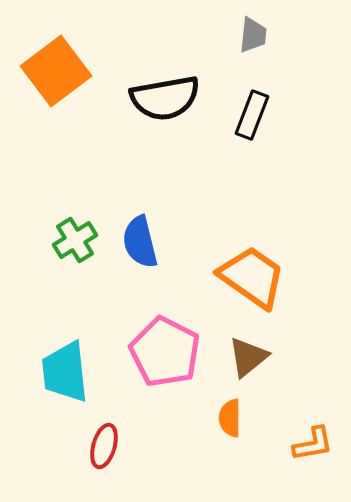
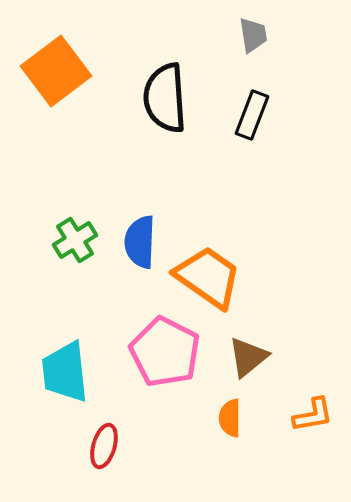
gray trapezoid: rotated 15 degrees counterclockwise
black semicircle: rotated 96 degrees clockwise
blue semicircle: rotated 16 degrees clockwise
orange trapezoid: moved 44 px left
orange L-shape: moved 29 px up
